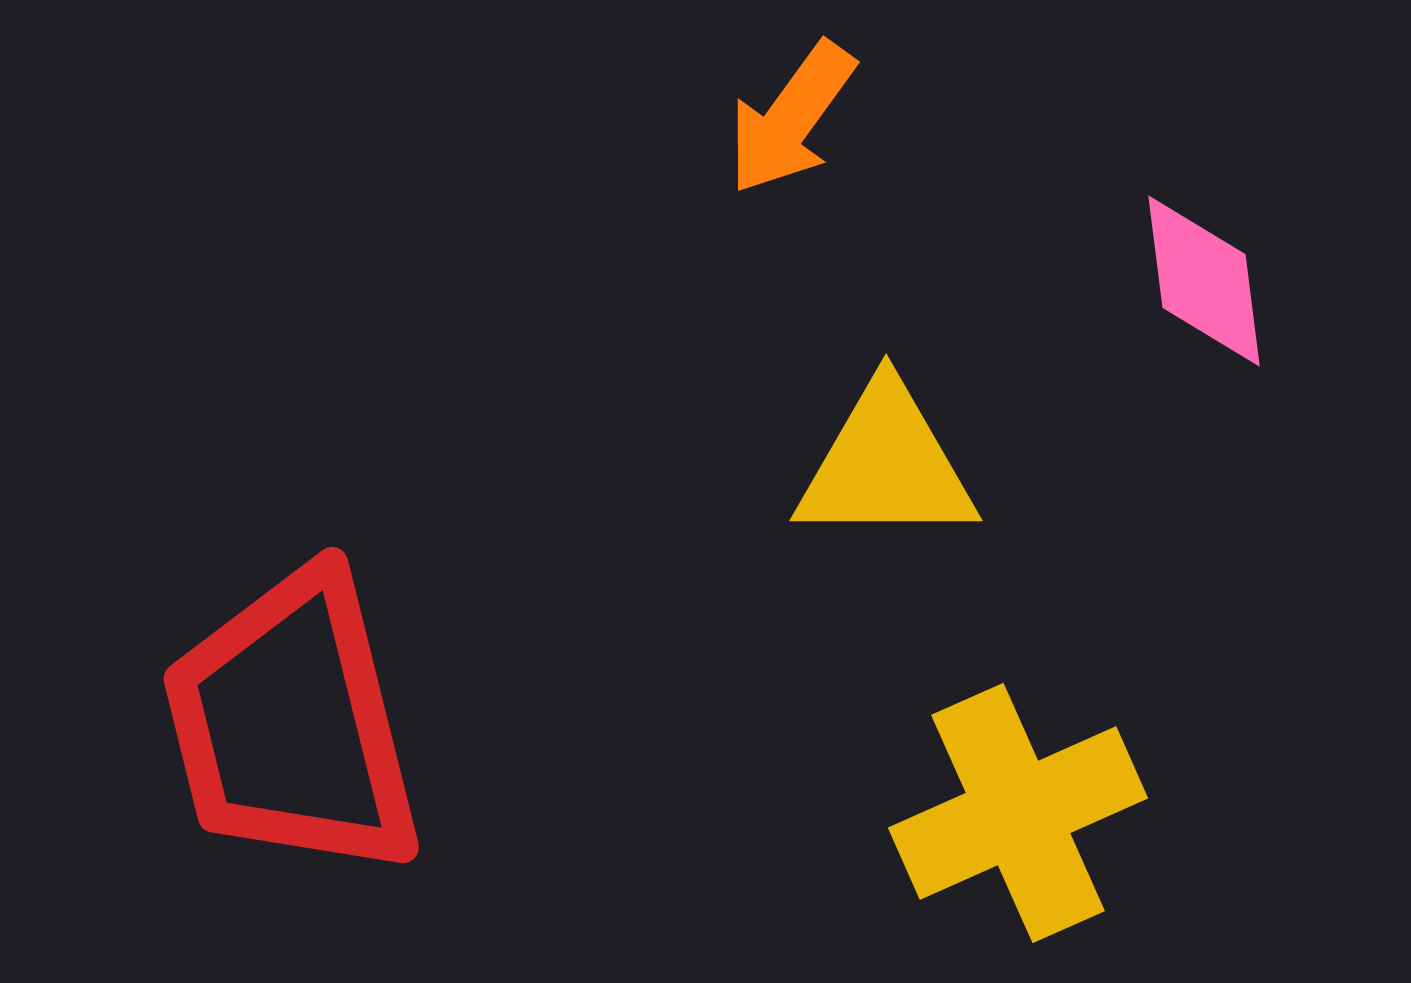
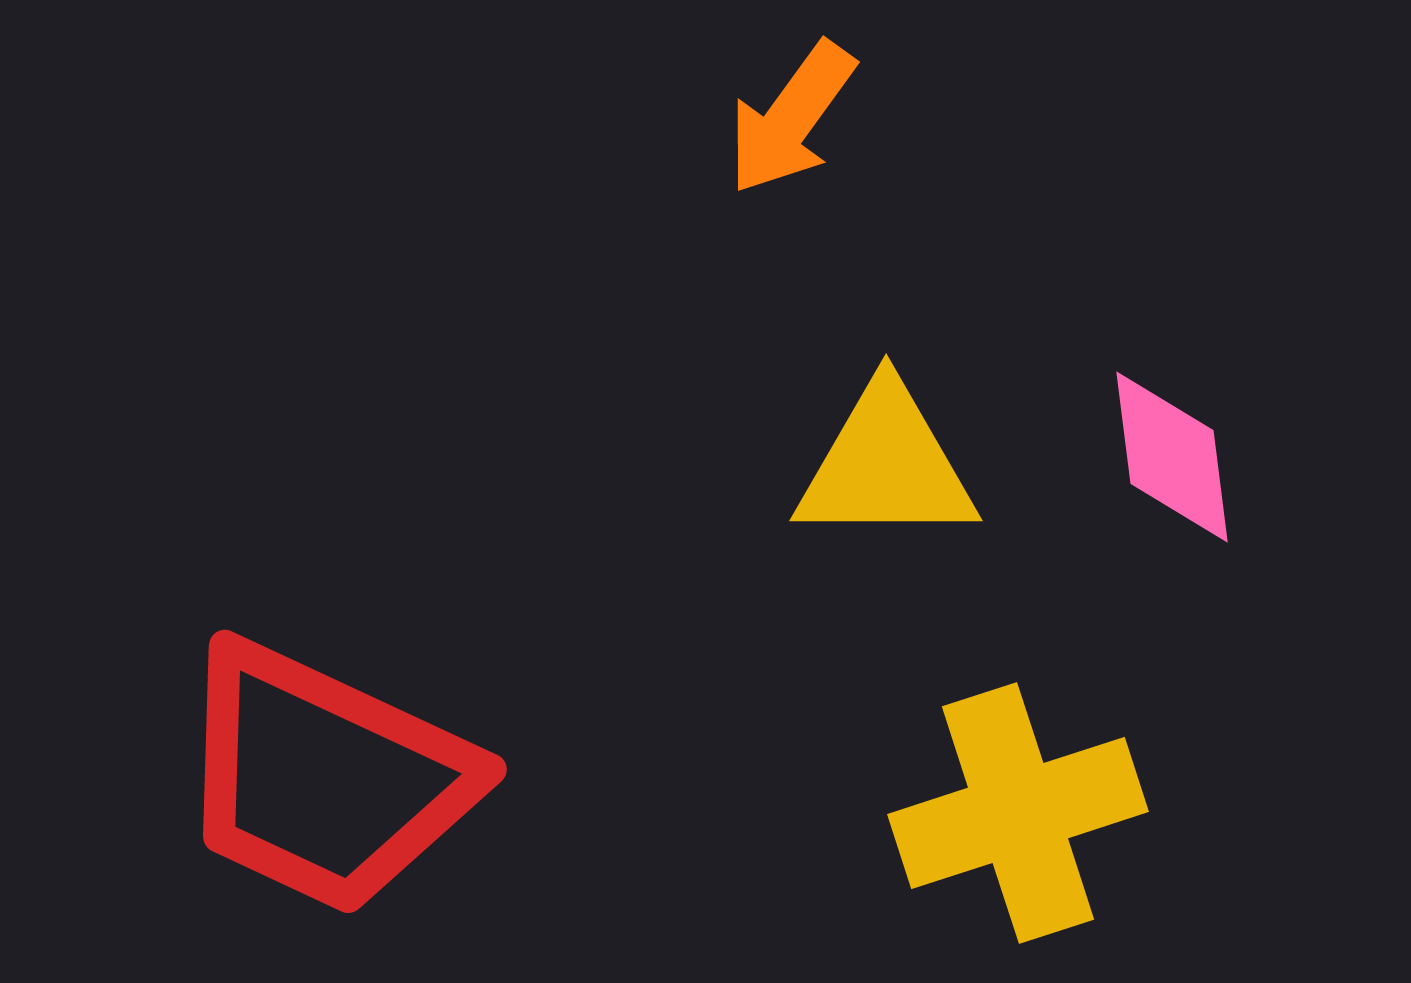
pink diamond: moved 32 px left, 176 px down
red trapezoid: moved 33 px right, 54 px down; rotated 51 degrees counterclockwise
yellow cross: rotated 6 degrees clockwise
